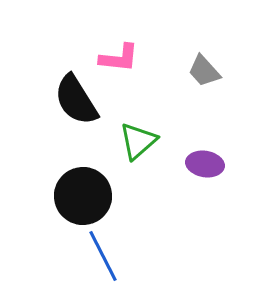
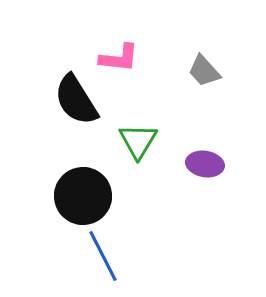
green triangle: rotated 18 degrees counterclockwise
